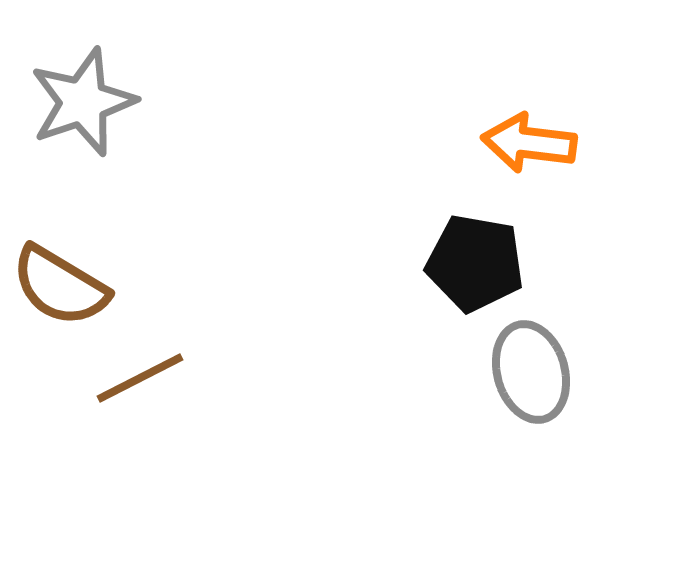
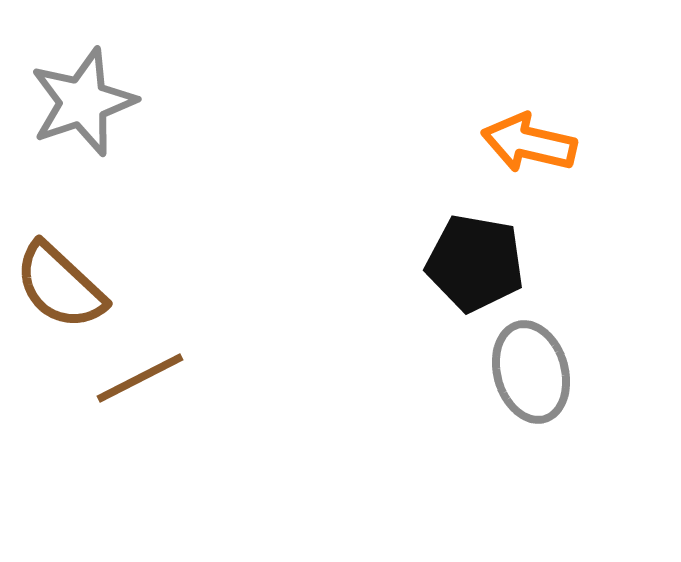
orange arrow: rotated 6 degrees clockwise
brown semicircle: rotated 12 degrees clockwise
